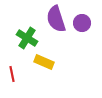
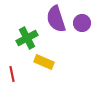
green cross: rotated 30 degrees clockwise
